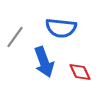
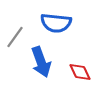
blue semicircle: moved 5 px left, 5 px up
blue arrow: moved 3 px left
